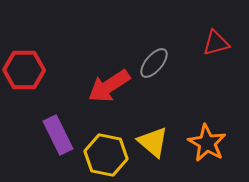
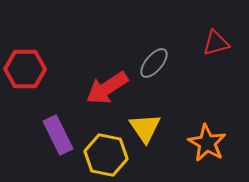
red hexagon: moved 1 px right, 1 px up
red arrow: moved 2 px left, 2 px down
yellow triangle: moved 8 px left, 14 px up; rotated 16 degrees clockwise
